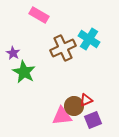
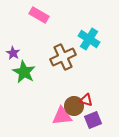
brown cross: moved 9 px down
red triangle: rotated 40 degrees clockwise
